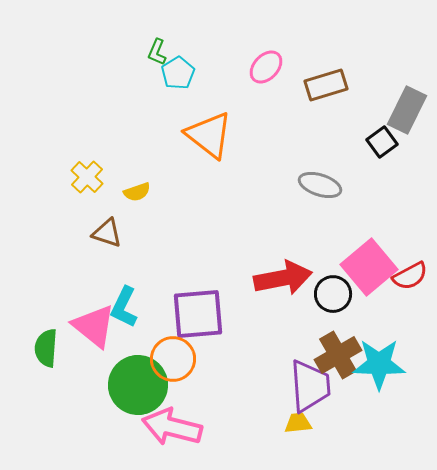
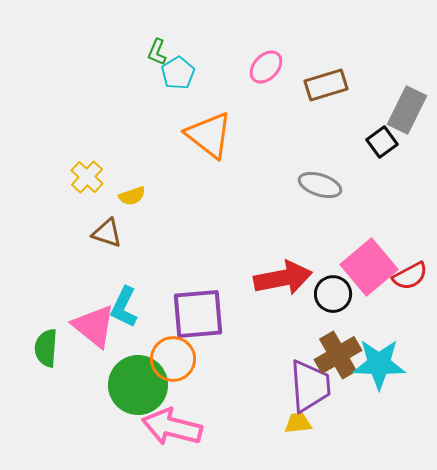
yellow semicircle: moved 5 px left, 4 px down
